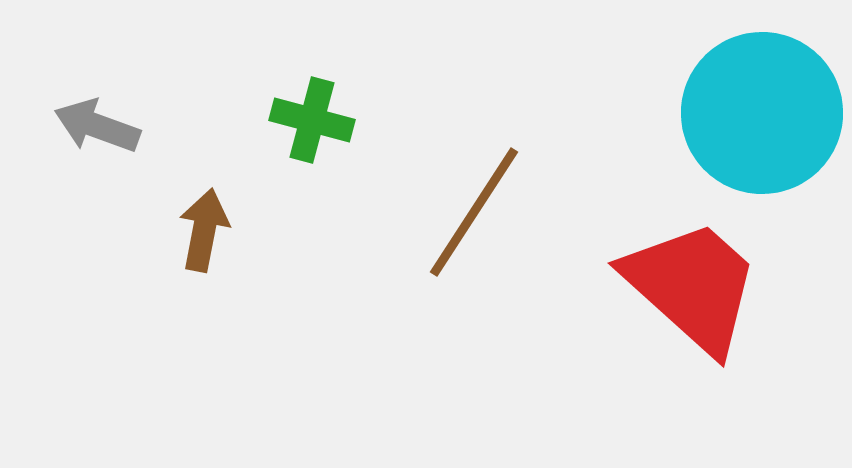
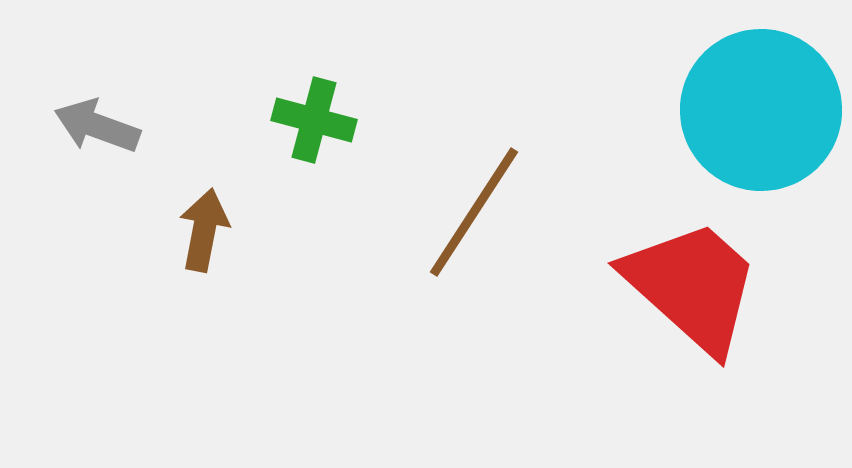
cyan circle: moved 1 px left, 3 px up
green cross: moved 2 px right
